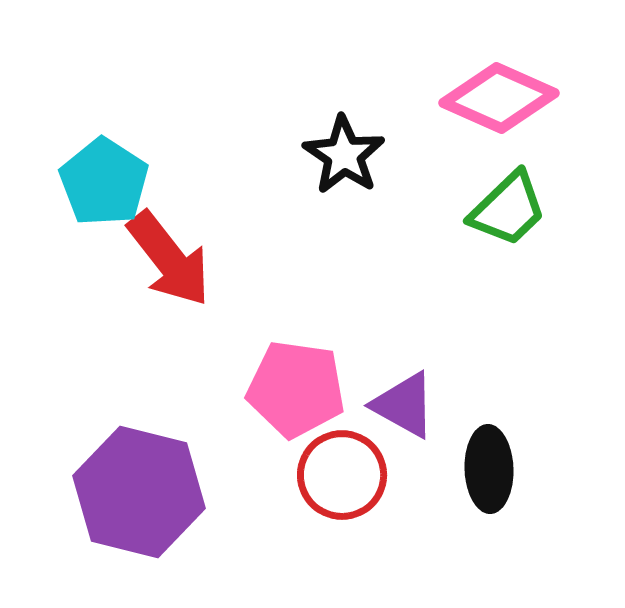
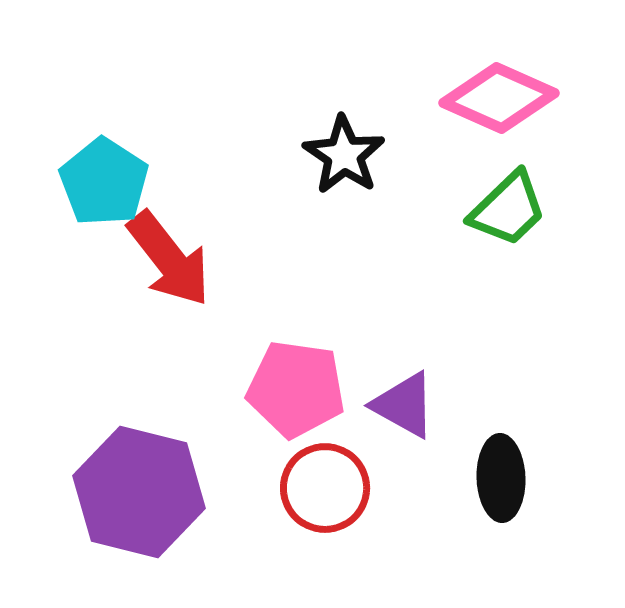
black ellipse: moved 12 px right, 9 px down
red circle: moved 17 px left, 13 px down
